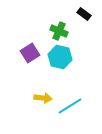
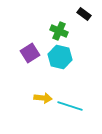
cyan line: rotated 50 degrees clockwise
